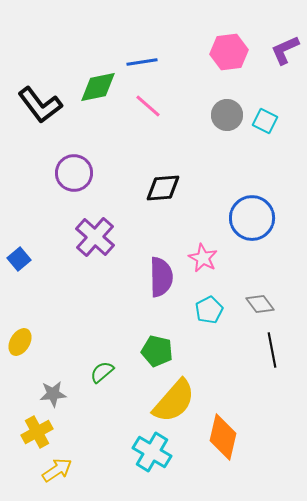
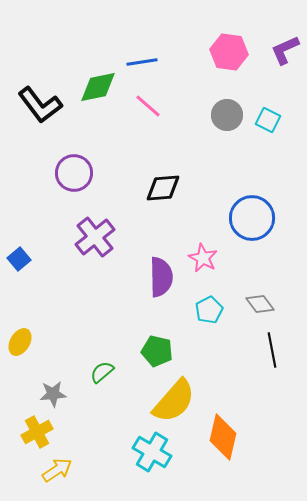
pink hexagon: rotated 15 degrees clockwise
cyan square: moved 3 px right, 1 px up
purple cross: rotated 9 degrees clockwise
